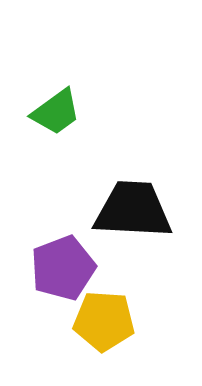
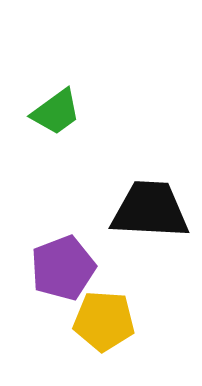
black trapezoid: moved 17 px right
